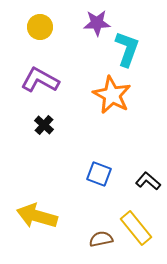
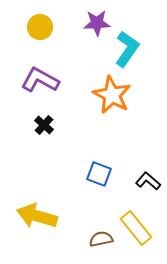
cyan L-shape: rotated 15 degrees clockwise
